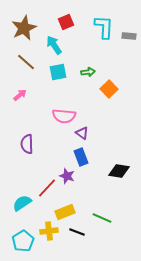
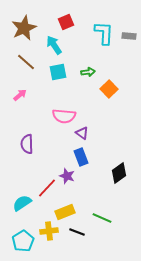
cyan L-shape: moved 6 px down
black diamond: moved 2 px down; rotated 45 degrees counterclockwise
